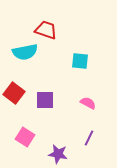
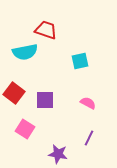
cyan square: rotated 18 degrees counterclockwise
pink square: moved 8 px up
